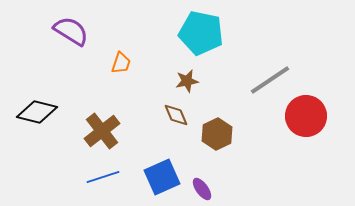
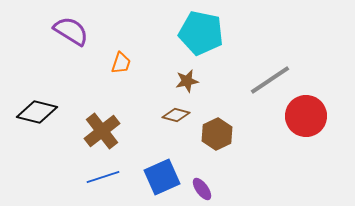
brown diamond: rotated 52 degrees counterclockwise
